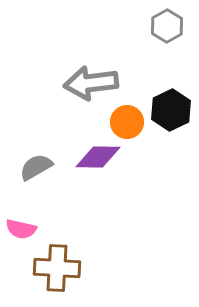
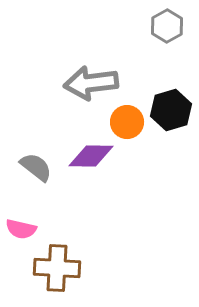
black hexagon: rotated 9 degrees clockwise
purple diamond: moved 7 px left, 1 px up
gray semicircle: rotated 68 degrees clockwise
